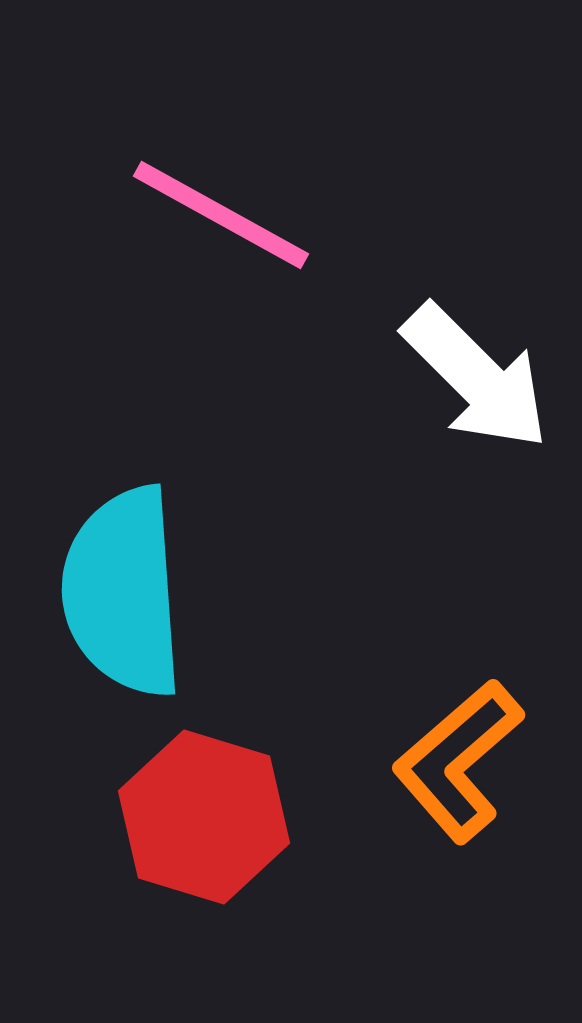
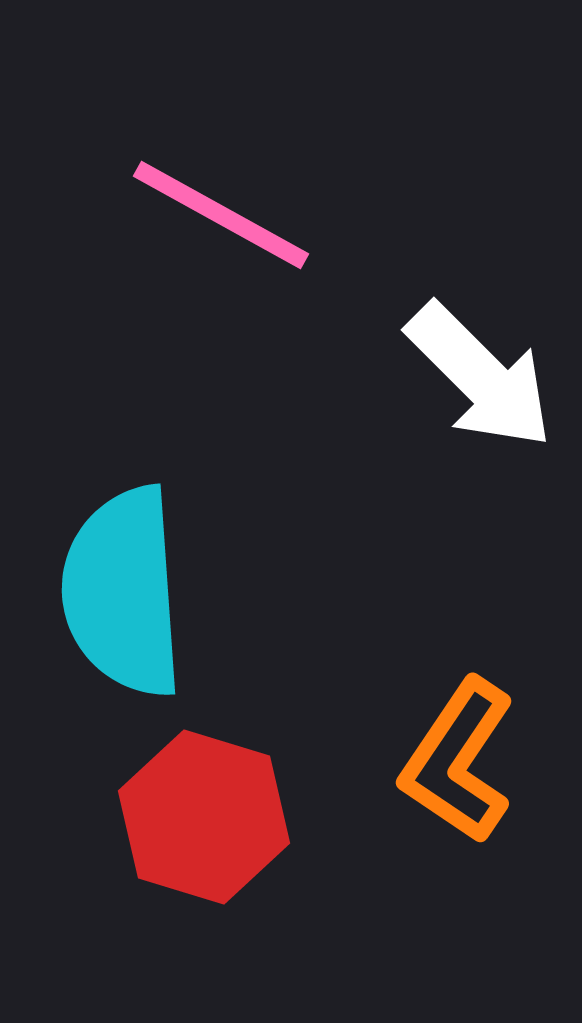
white arrow: moved 4 px right, 1 px up
orange L-shape: rotated 15 degrees counterclockwise
